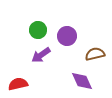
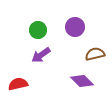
purple circle: moved 8 px right, 9 px up
purple diamond: rotated 20 degrees counterclockwise
